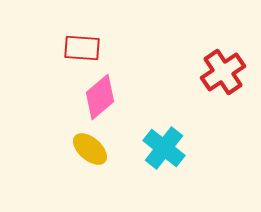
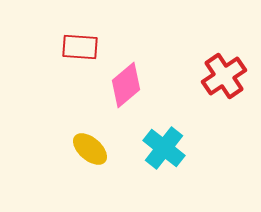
red rectangle: moved 2 px left, 1 px up
red cross: moved 1 px right, 4 px down
pink diamond: moved 26 px right, 12 px up
